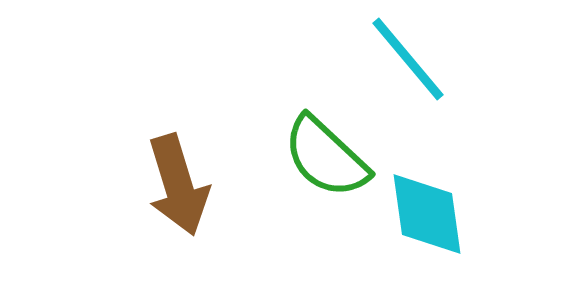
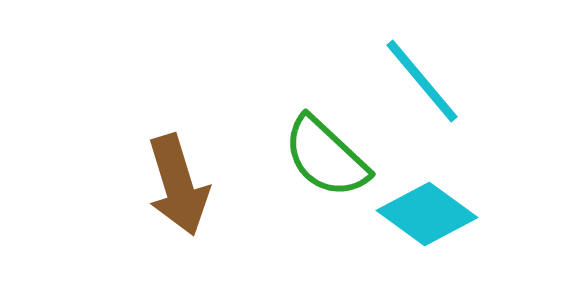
cyan line: moved 14 px right, 22 px down
cyan diamond: rotated 46 degrees counterclockwise
